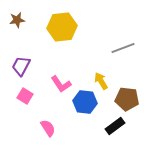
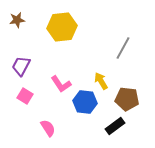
gray line: rotated 40 degrees counterclockwise
